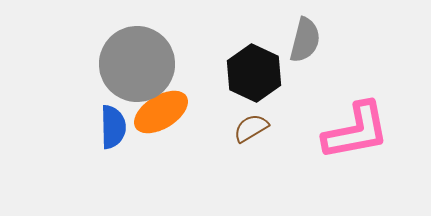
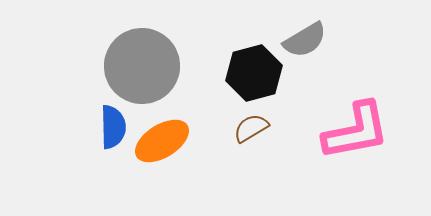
gray semicircle: rotated 45 degrees clockwise
gray circle: moved 5 px right, 2 px down
black hexagon: rotated 20 degrees clockwise
orange ellipse: moved 1 px right, 29 px down
